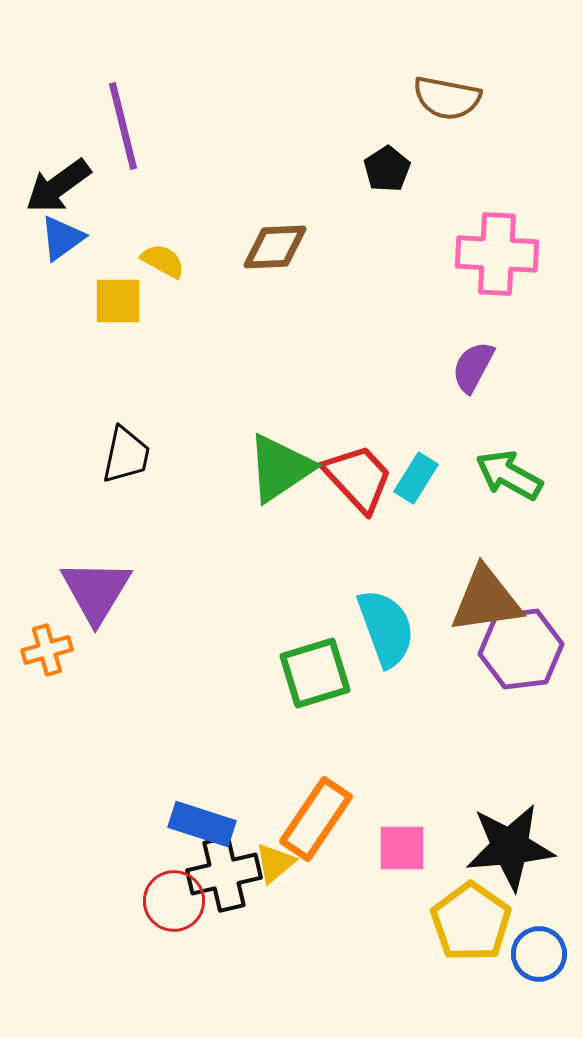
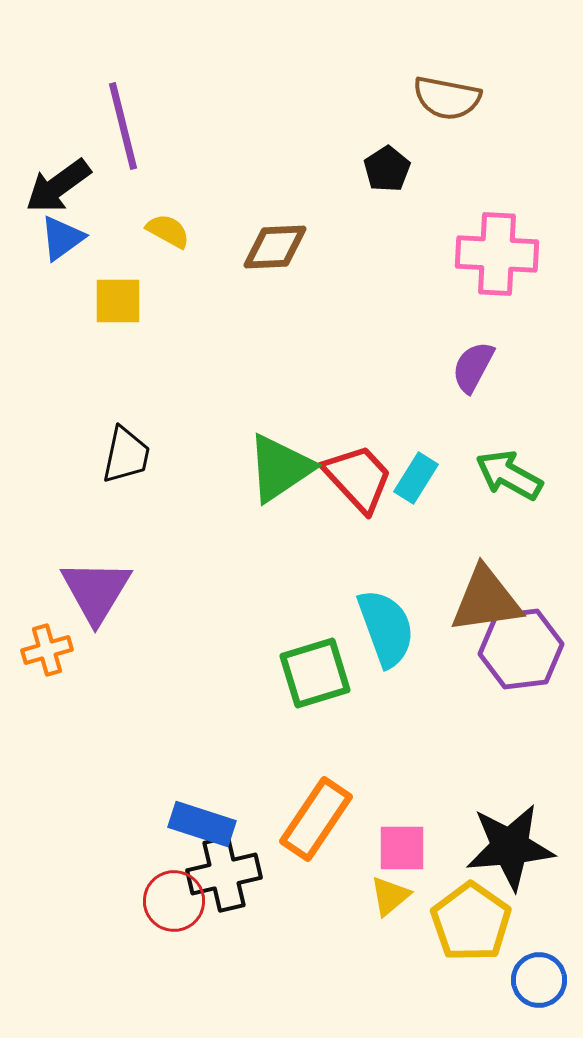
yellow semicircle: moved 5 px right, 30 px up
yellow triangle: moved 115 px right, 33 px down
blue circle: moved 26 px down
